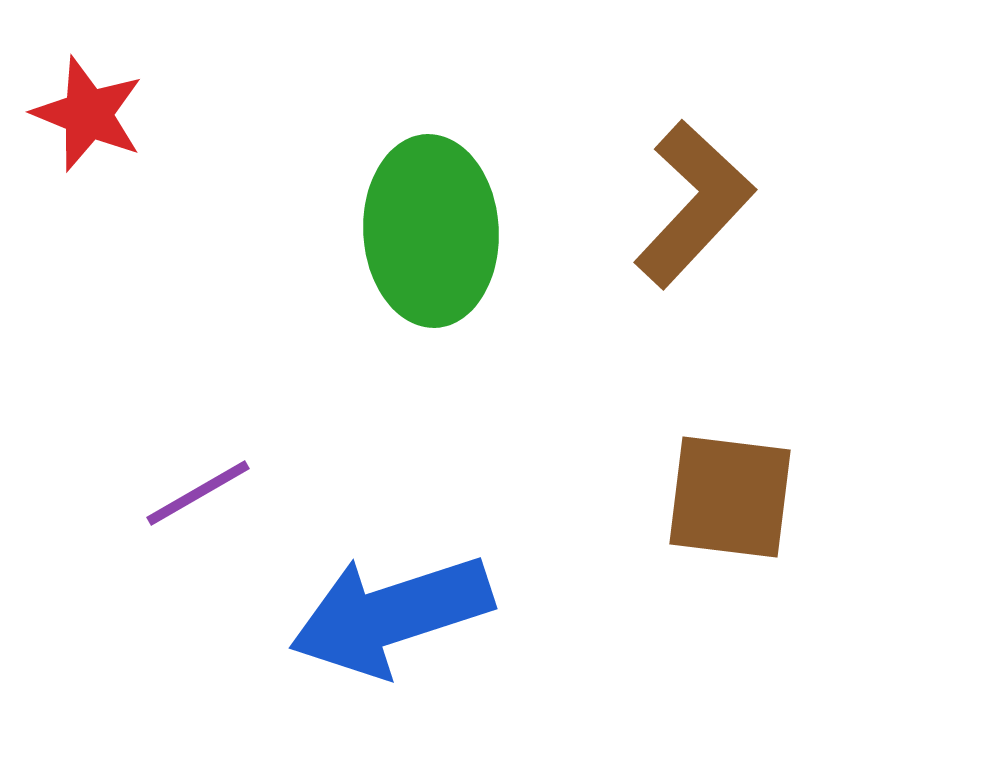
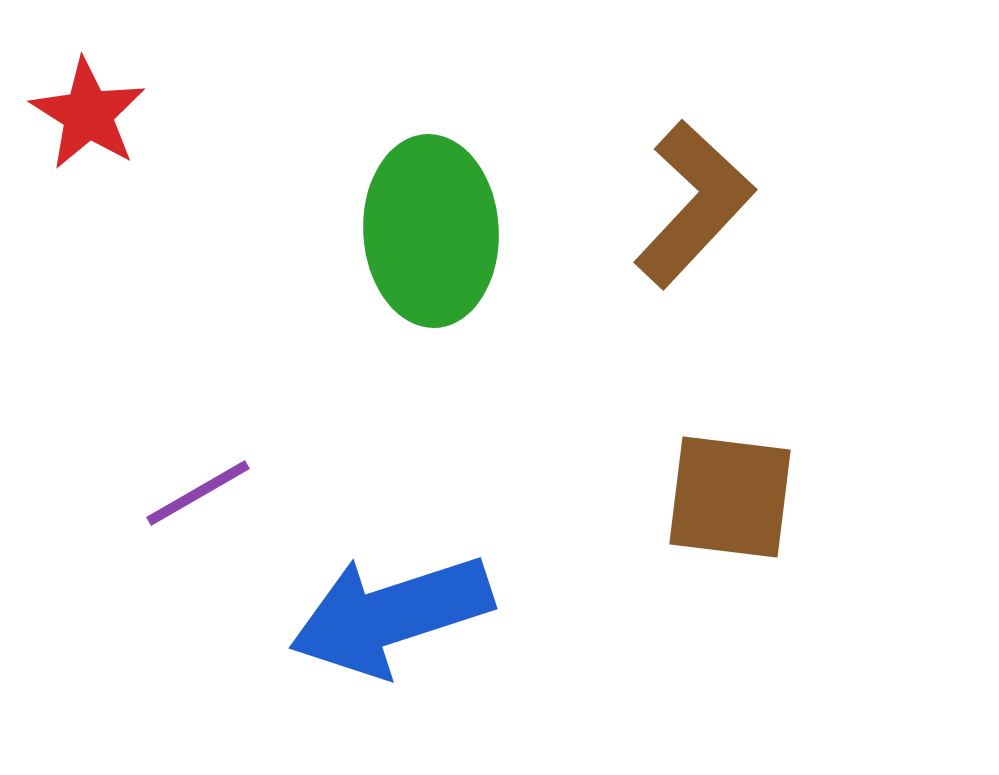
red star: rotated 10 degrees clockwise
